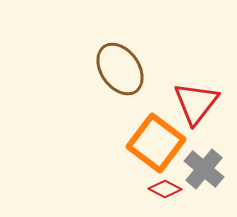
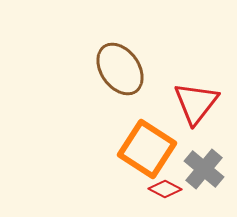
orange square: moved 9 px left, 6 px down; rotated 4 degrees counterclockwise
